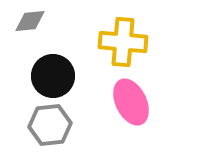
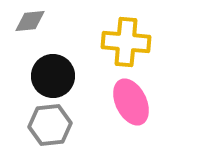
yellow cross: moved 3 px right
